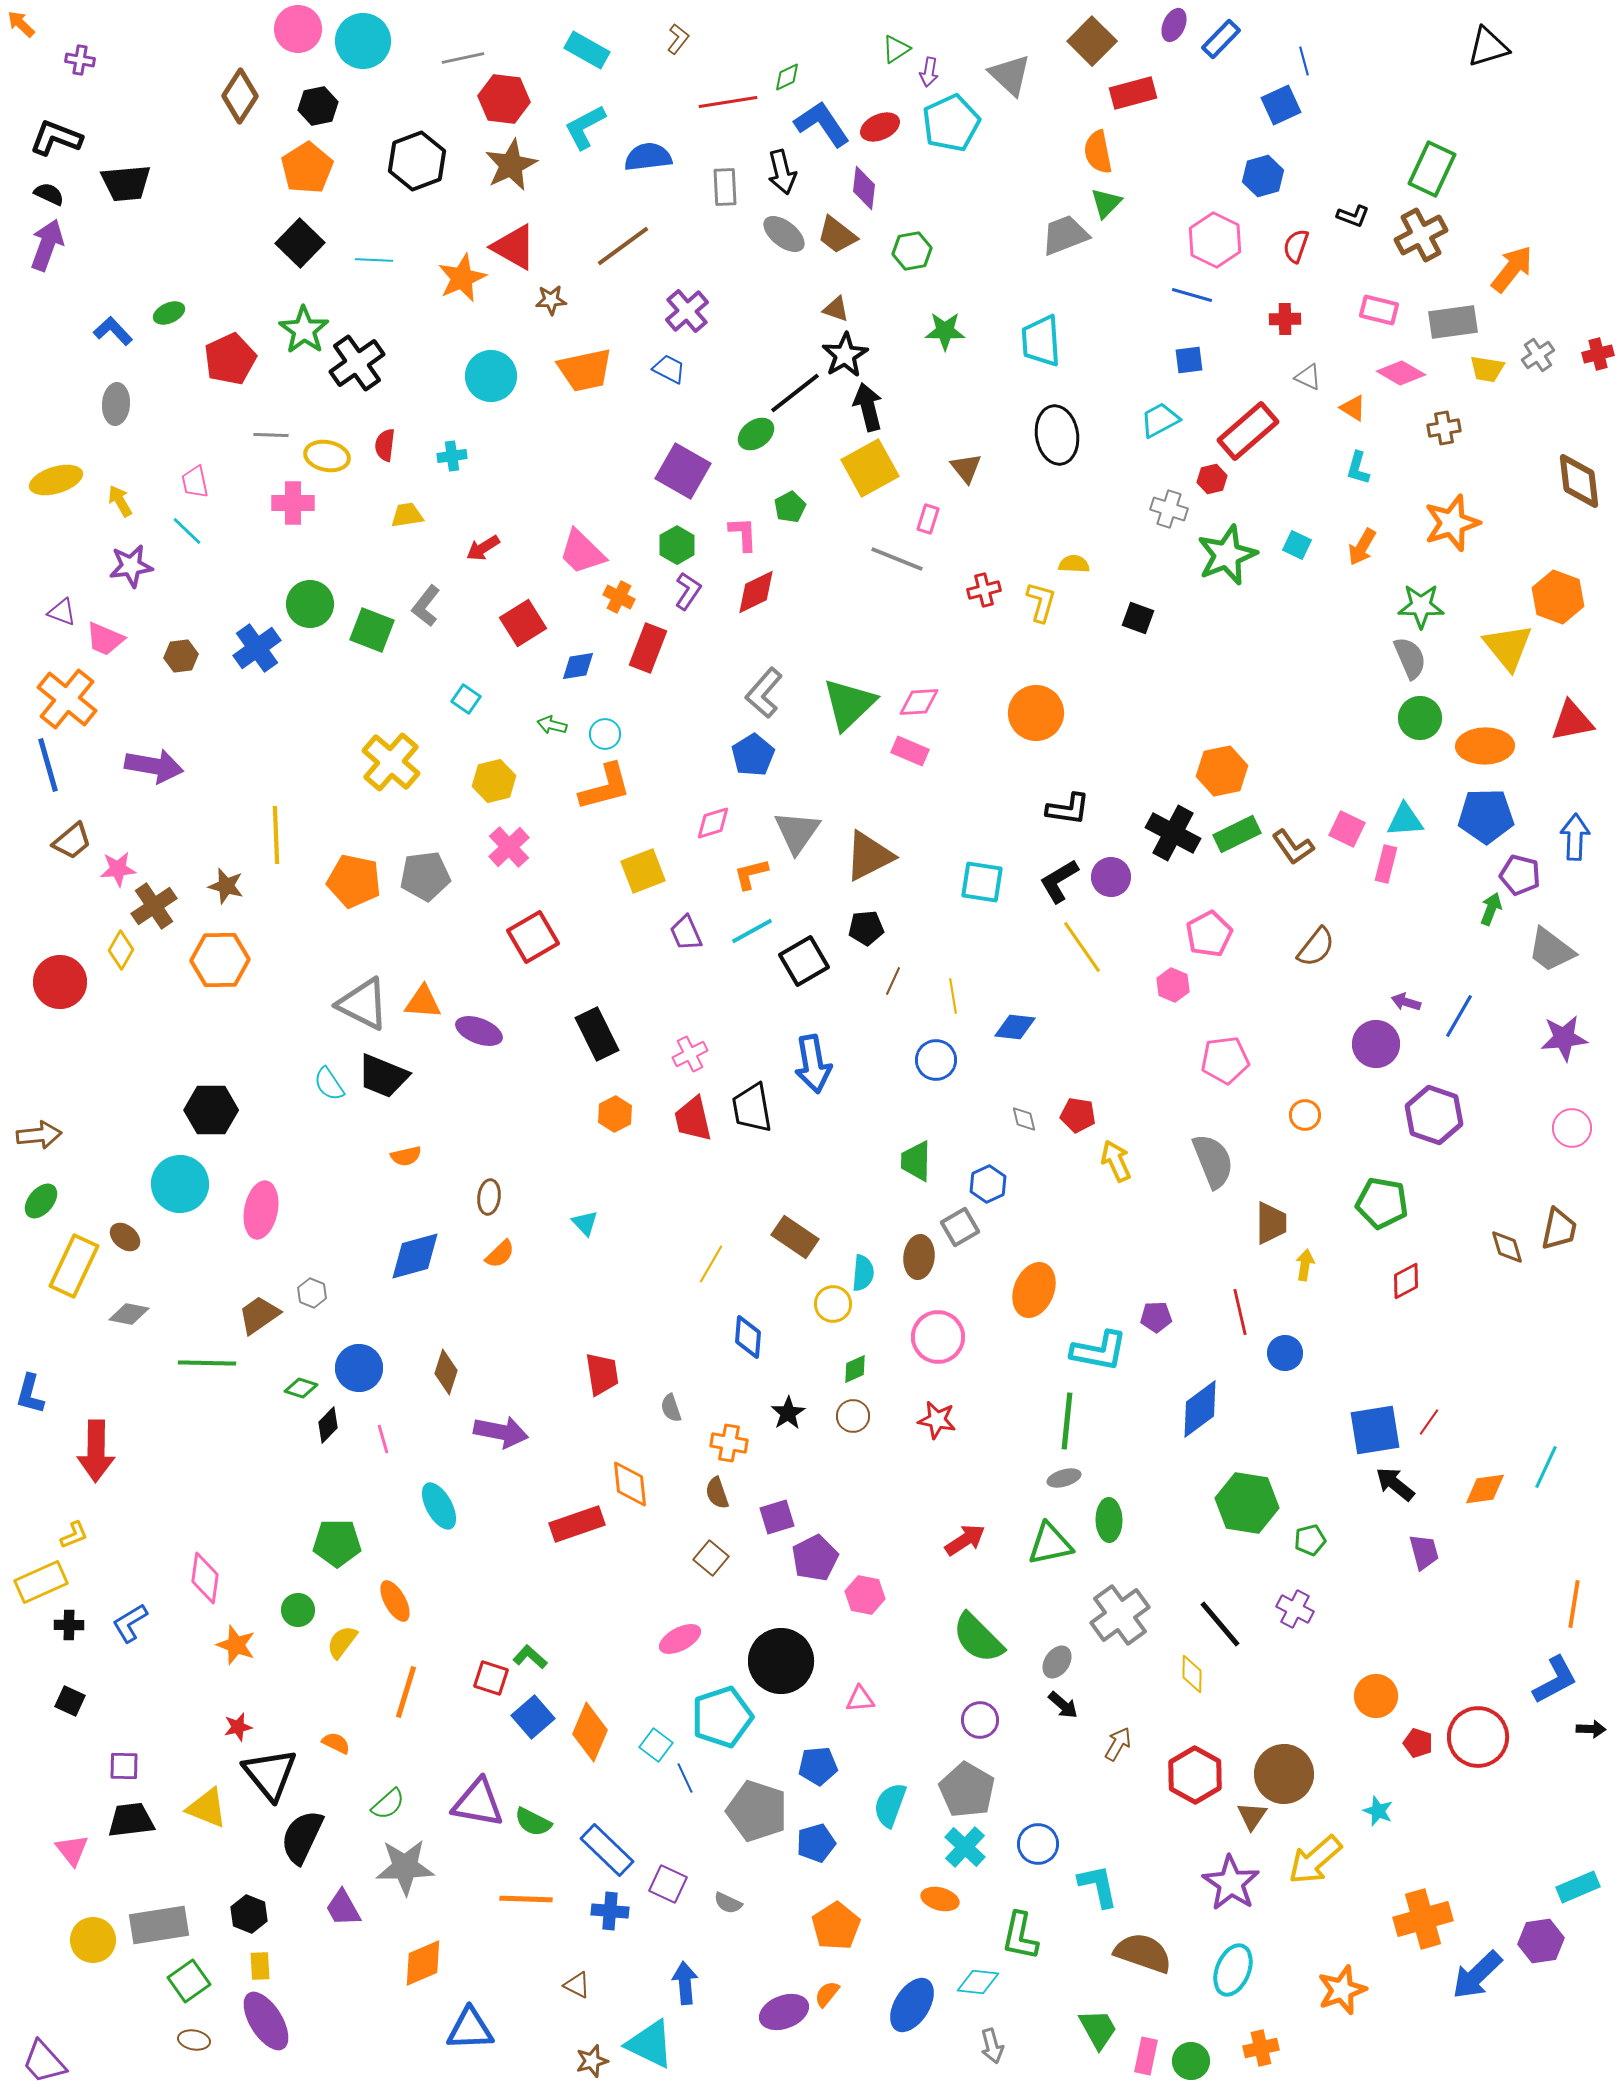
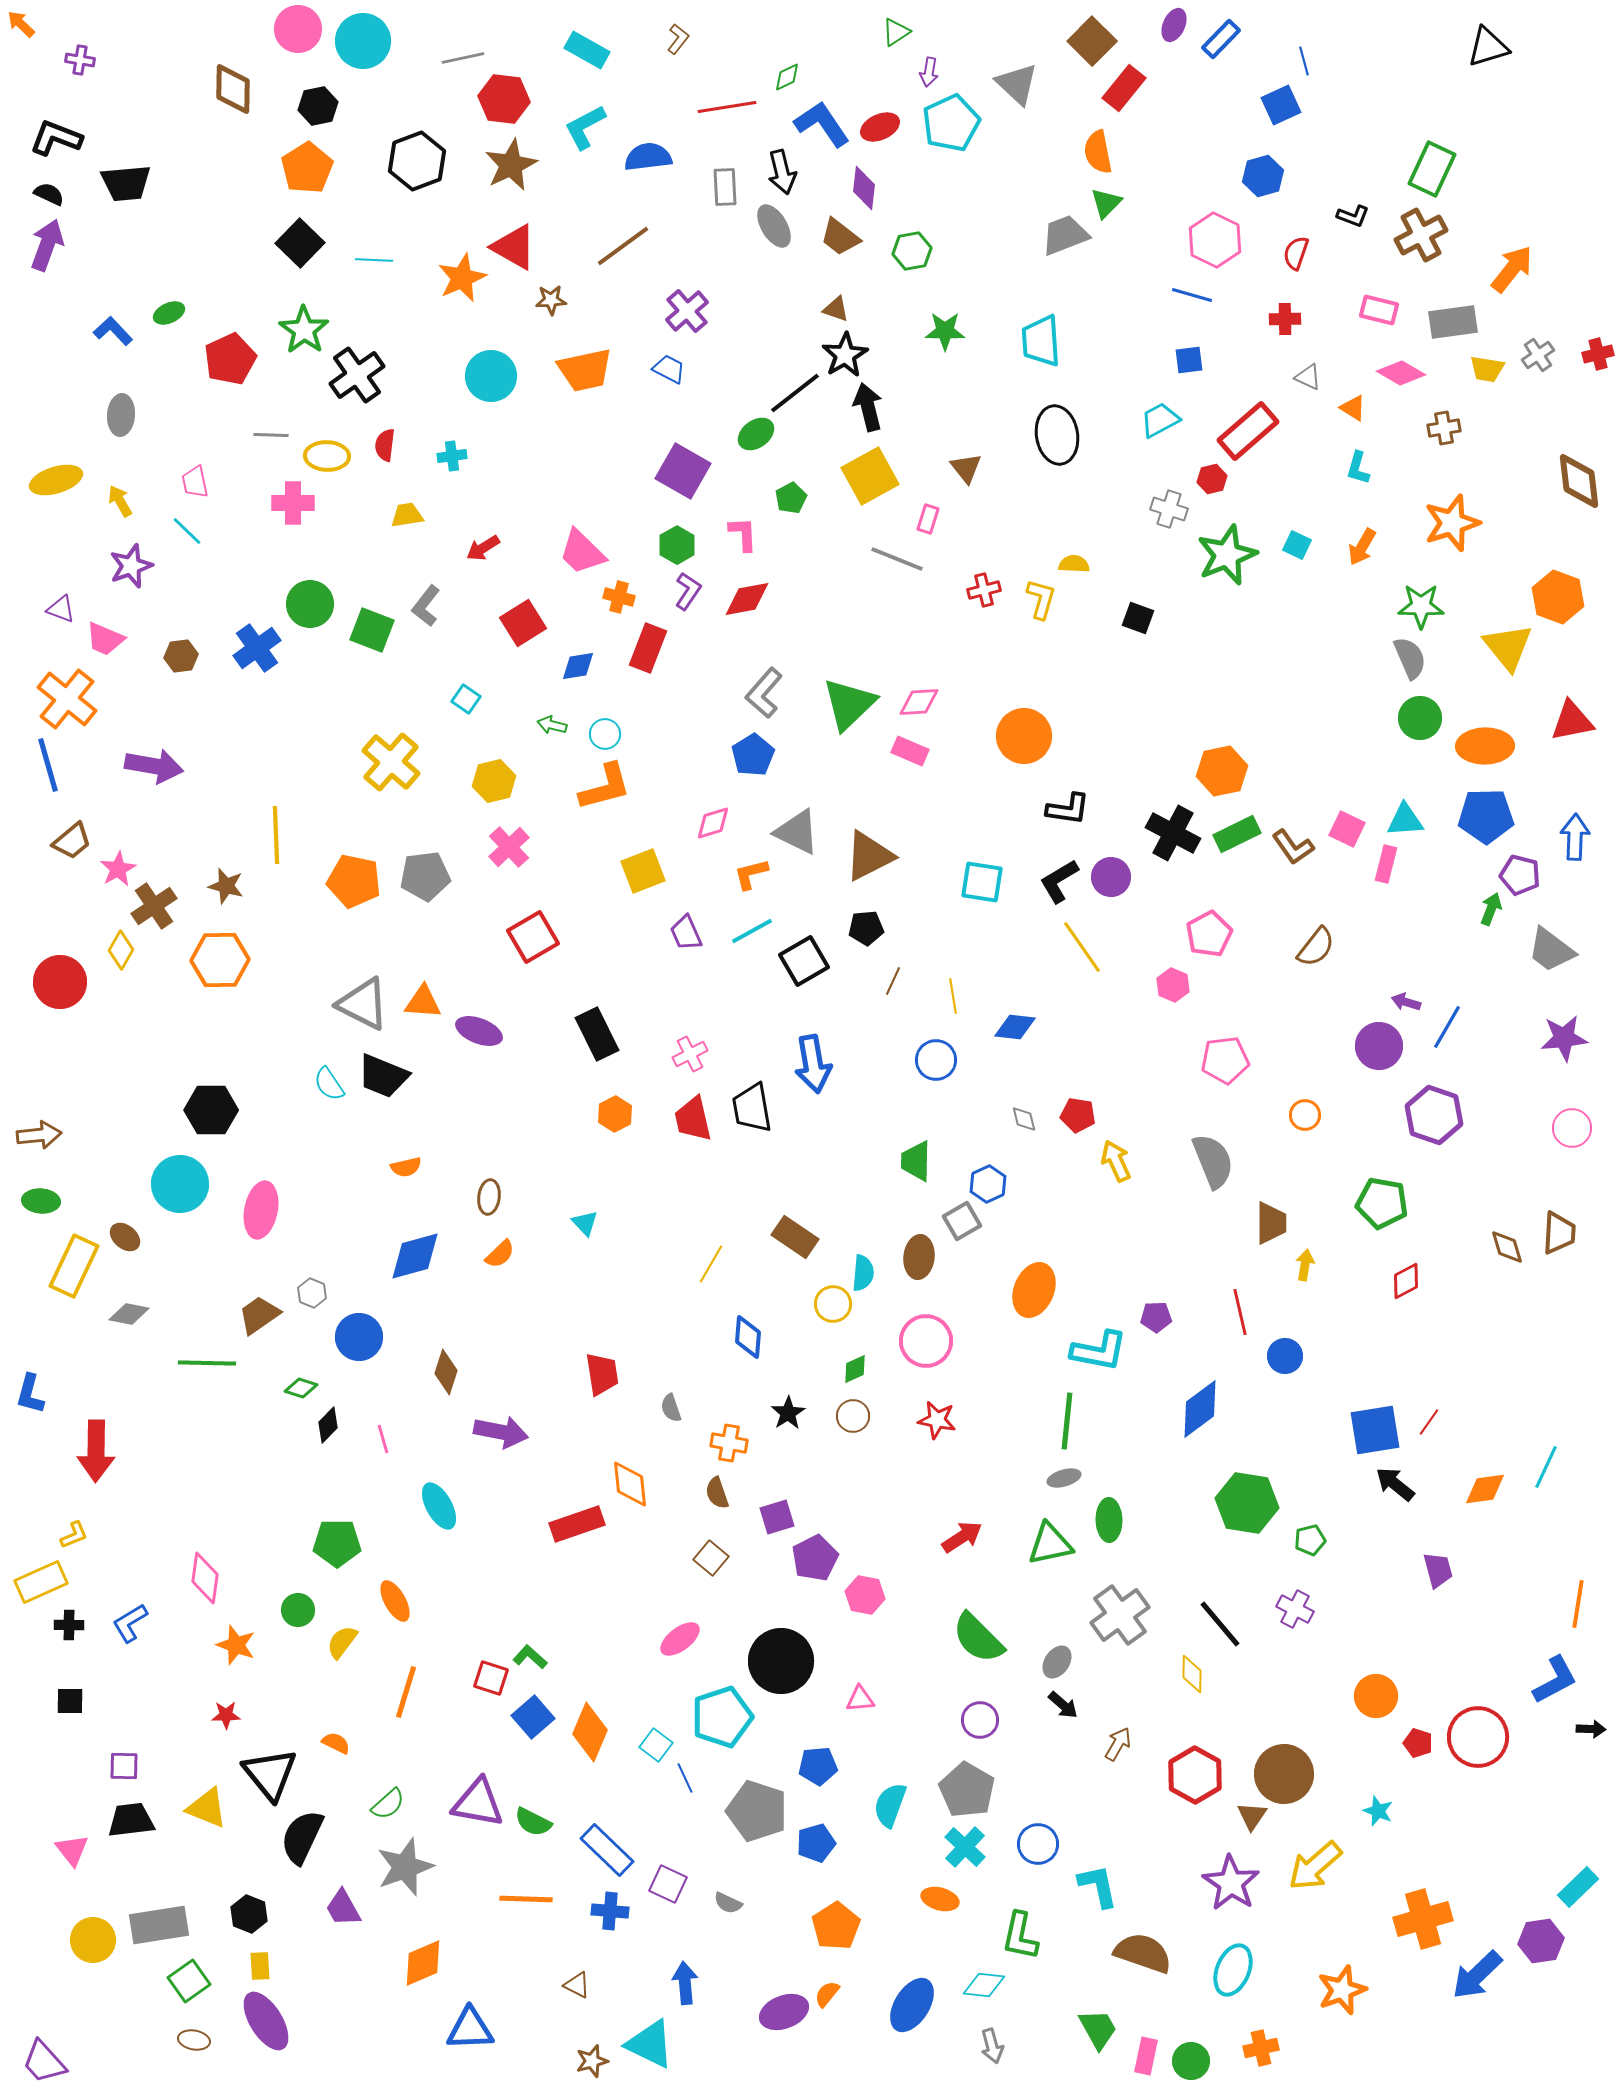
green triangle at (896, 49): moved 17 px up
gray triangle at (1010, 75): moved 7 px right, 9 px down
red rectangle at (1133, 93): moved 9 px left, 5 px up; rotated 36 degrees counterclockwise
brown diamond at (240, 96): moved 7 px left, 7 px up; rotated 32 degrees counterclockwise
red line at (728, 102): moved 1 px left, 5 px down
gray ellipse at (784, 234): moved 10 px left, 8 px up; rotated 21 degrees clockwise
brown trapezoid at (837, 235): moved 3 px right, 2 px down
red semicircle at (1296, 246): moved 7 px down
black cross at (357, 363): moved 12 px down
gray ellipse at (116, 404): moved 5 px right, 11 px down
yellow ellipse at (327, 456): rotated 9 degrees counterclockwise
yellow square at (870, 468): moved 8 px down
green pentagon at (790, 507): moved 1 px right, 9 px up
purple star at (131, 566): rotated 12 degrees counterclockwise
red diamond at (756, 592): moved 9 px left, 7 px down; rotated 15 degrees clockwise
orange cross at (619, 597): rotated 12 degrees counterclockwise
yellow L-shape at (1041, 602): moved 3 px up
purple triangle at (62, 612): moved 1 px left, 3 px up
orange circle at (1036, 713): moved 12 px left, 23 px down
gray triangle at (797, 832): rotated 39 degrees counterclockwise
pink star at (118, 869): rotated 24 degrees counterclockwise
blue line at (1459, 1016): moved 12 px left, 11 px down
purple circle at (1376, 1044): moved 3 px right, 2 px down
orange semicircle at (406, 1156): moved 11 px down
green ellipse at (41, 1201): rotated 54 degrees clockwise
gray square at (960, 1227): moved 2 px right, 6 px up
brown trapezoid at (1559, 1229): moved 4 px down; rotated 9 degrees counterclockwise
pink circle at (938, 1337): moved 12 px left, 4 px down
blue circle at (1285, 1353): moved 3 px down
blue circle at (359, 1368): moved 31 px up
red arrow at (965, 1540): moved 3 px left, 3 px up
purple trapezoid at (1424, 1552): moved 14 px right, 18 px down
orange line at (1574, 1604): moved 4 px right
pink ellipse at (680, 1639): rotated 9 degrees counterclockwise
black square at (70, 1701): rotated 24 degrees counterclockwise
red star at (238, 1727): moved 12 px left, 12 px up; rotated 12 degrees clockwise
yellow arrow at (1315, 1860): moved 6 px down
gray star at (405, 1867): rotated 18 degrees counterclockwise
cyan rectangle at (1578, 1887): rotated 21 degrees counterclockwise
cyan diamond at (978, 1982): moved 6 px right, 3 px down
